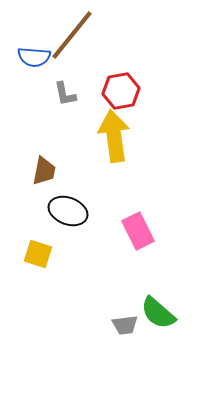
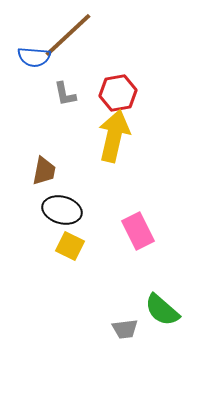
brown line: moved 4 px left; rotated 8 degrees clockwise
red hexagon: moved 3 px left, 2 px down
yellow arrow: rotated 21 degrees clockwise
black ellipse: moved 6 px left, 1 px up; rotated 6 degrees counterclockwise
yellow square: moved 32 px right, 8 px up; rotated 8 degrees clockwise
green semicircle: moved 4 px right, 3 px up
gray trapezoid: moved 4 px down
